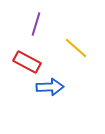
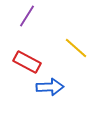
purple line: moved 9 px left, 8 px up; rotated 15 degrees clockwise
